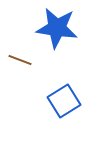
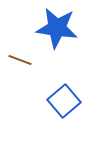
blue square: rotated 8 degrees counterclockwise
